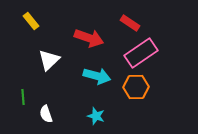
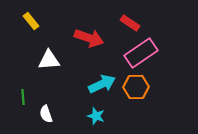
white triangle: rotated 40 degrees clockwise
cyan arrow: moved 5 px right, 8 px down; rotated 40 degrees counterclockwise
